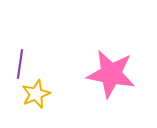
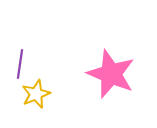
pink star: rotated 12 degrees clockwise
